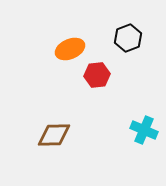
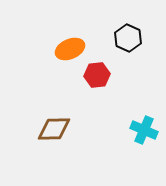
black hexagon: rotated 16 degrees counterclockwise
brown diamond: moved 6 px up
